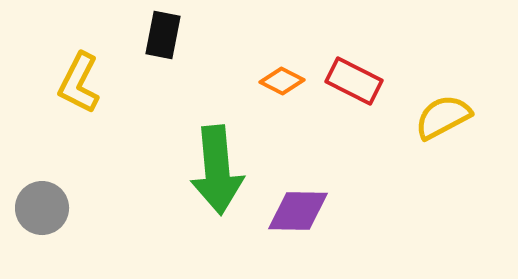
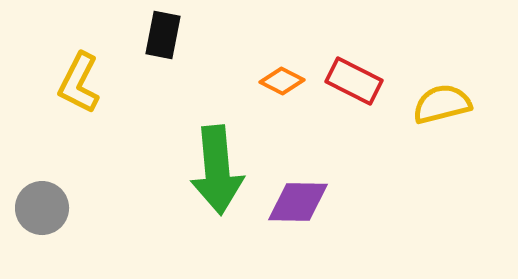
yellow semicircle: moved 1 px left, 13 px up; rotated 14 degrees clockwise
purple diamond: moved 9 px up
